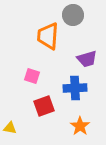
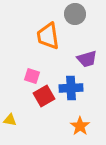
gray circle: moved 2 px right, 1 px up
orange trapezoid: rotated 12 degrees counterclockwise
blue cross: moved 4 px left
red square: moved 10 px up; rotated 10 degrees counterclockwise
yellow triangle: moved 8 px up
